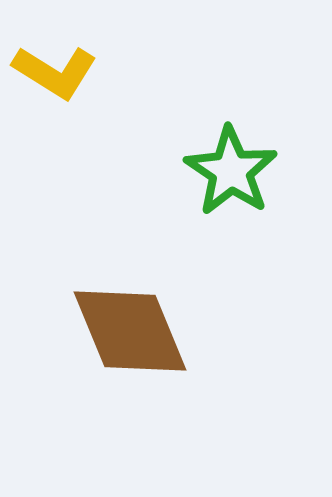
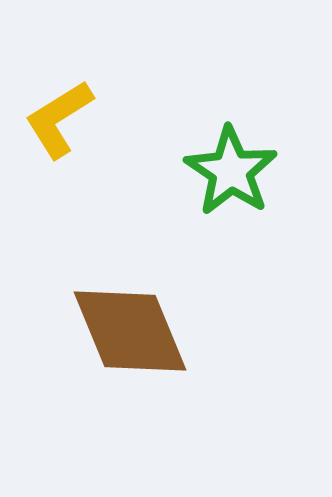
yellow L-shape: moved 4 px right, 47 px down; rotated 116 degrees clockwise
